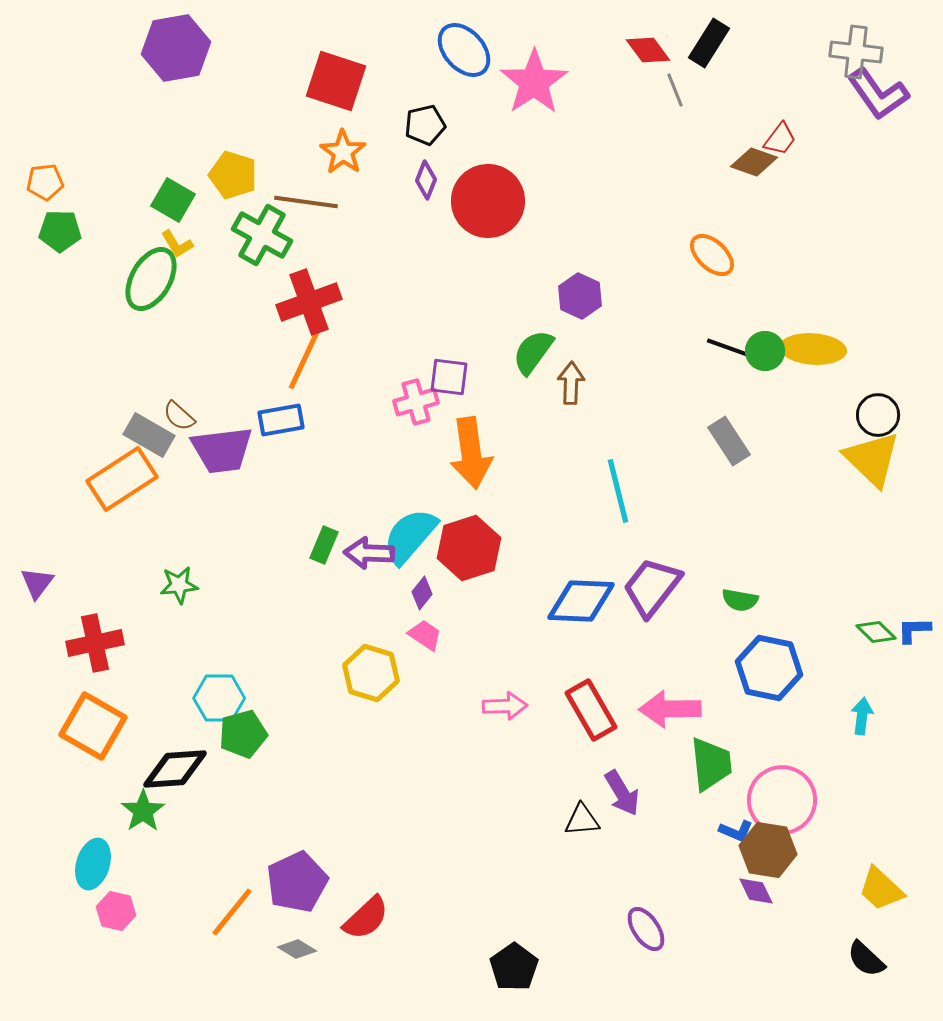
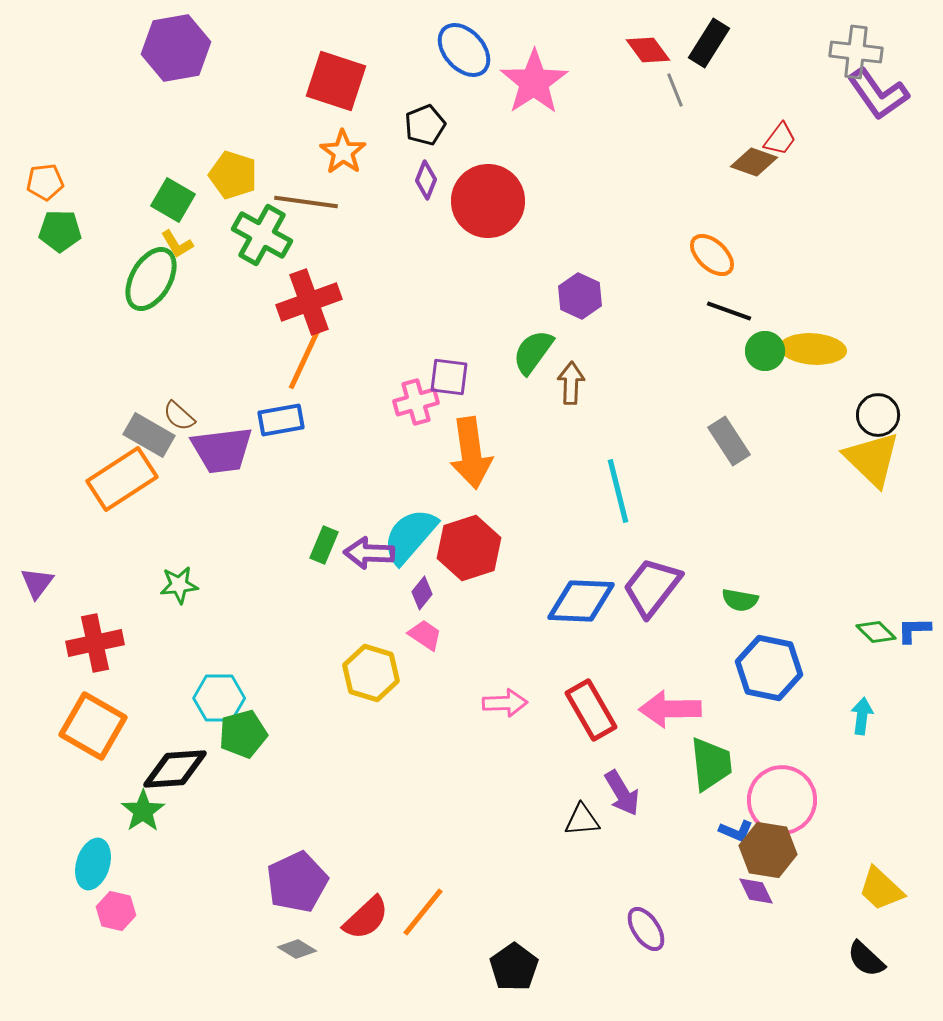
black pentagon at (425, 125): rotated 9 degrees counterclockwise
black line at (729, 348): moved 37 px up
pink arrow at (505, 706): moved 3 px up
orange line at (232, 912): moved 191 px right
